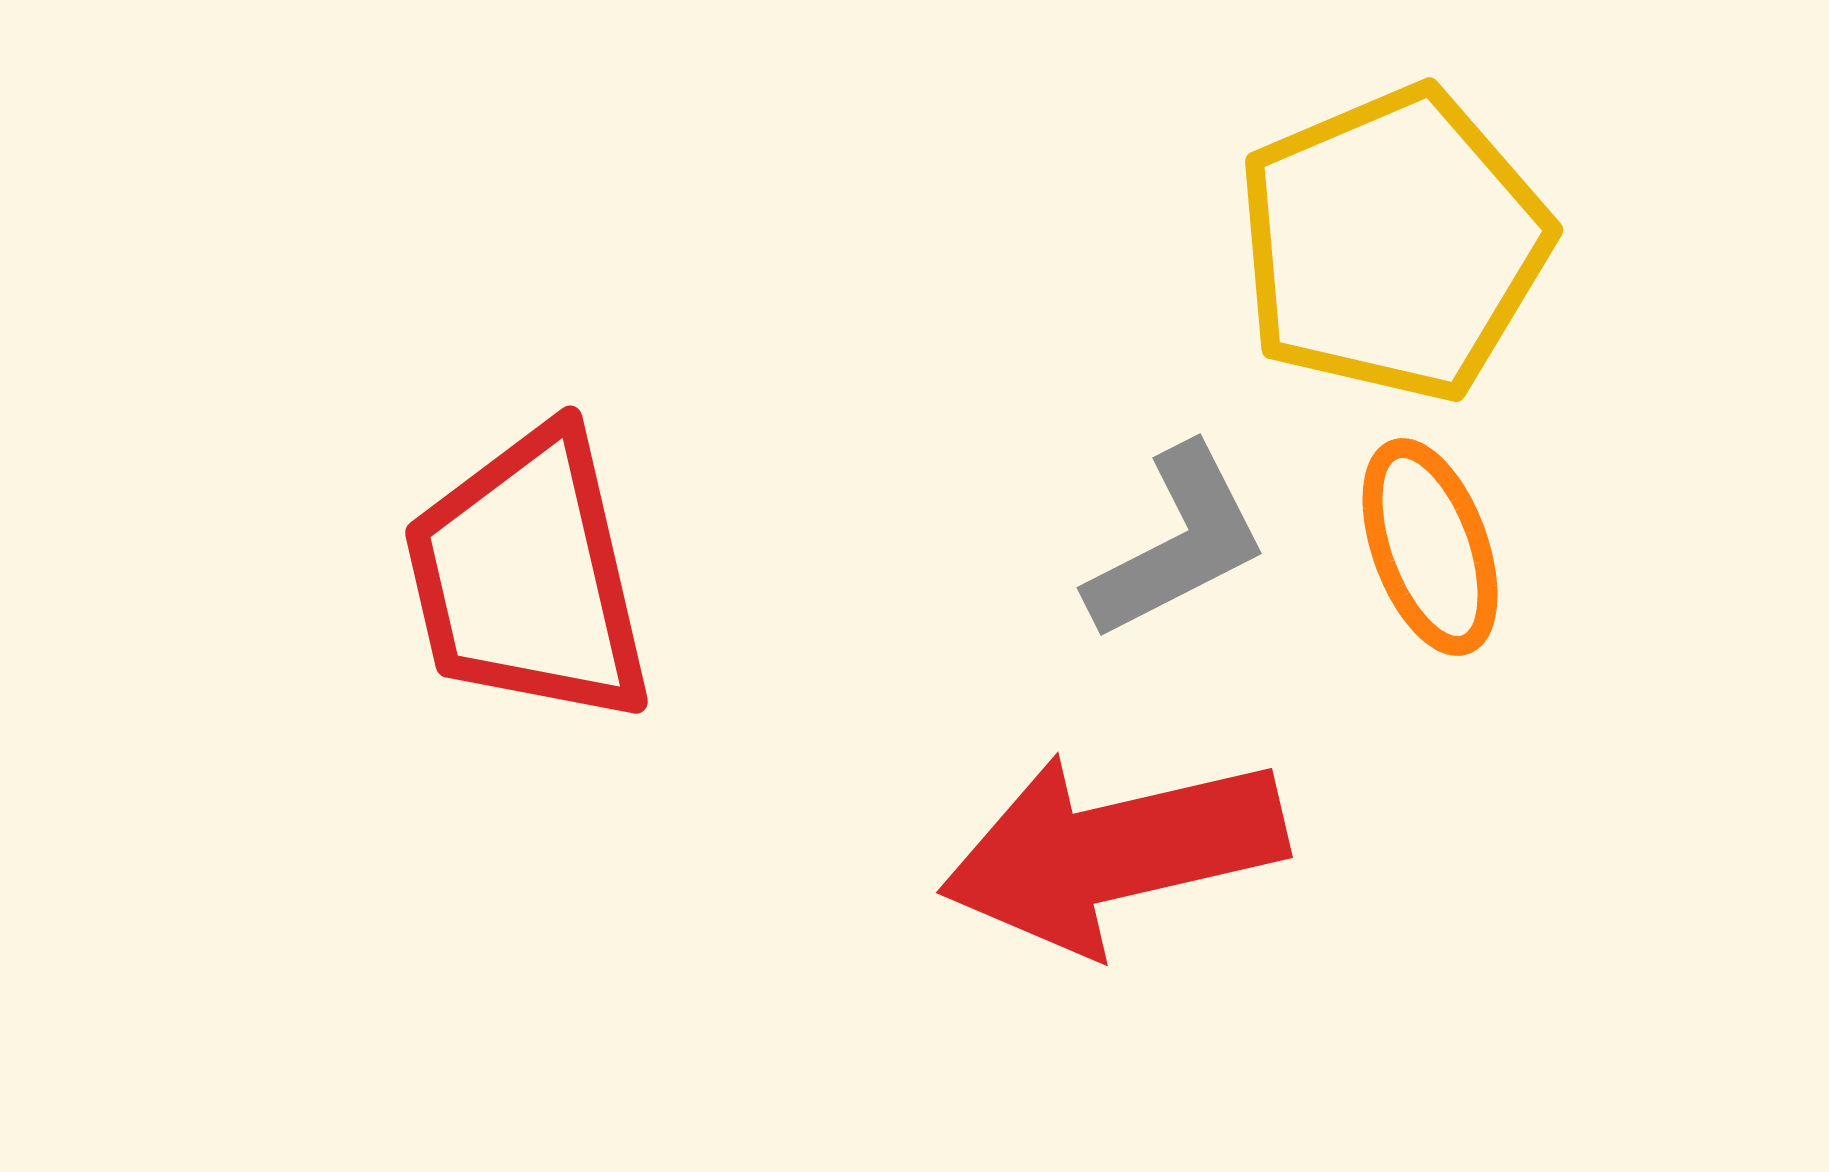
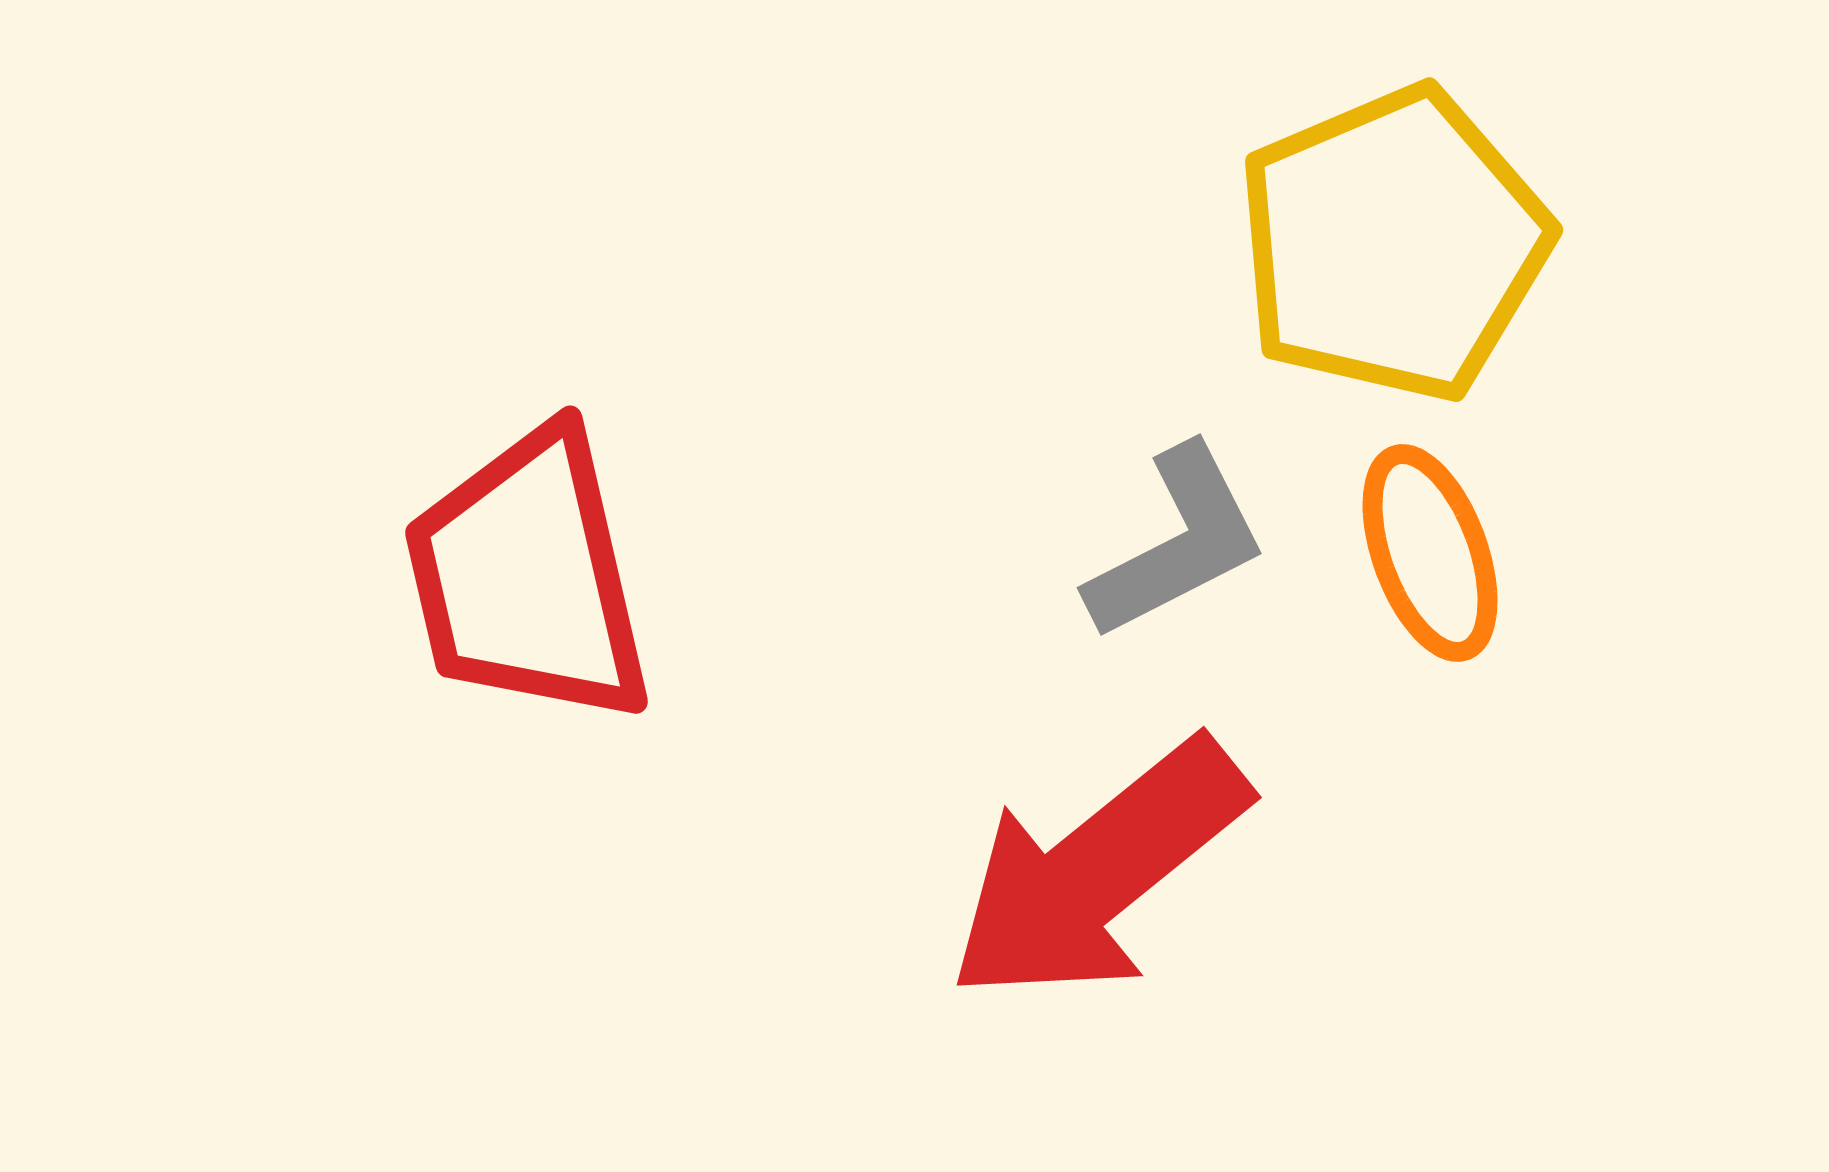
orange ellipse: moved 6 px down
red arrow: moved 15 px left, 19 px down; rotated 26 degrees counterclockwise
